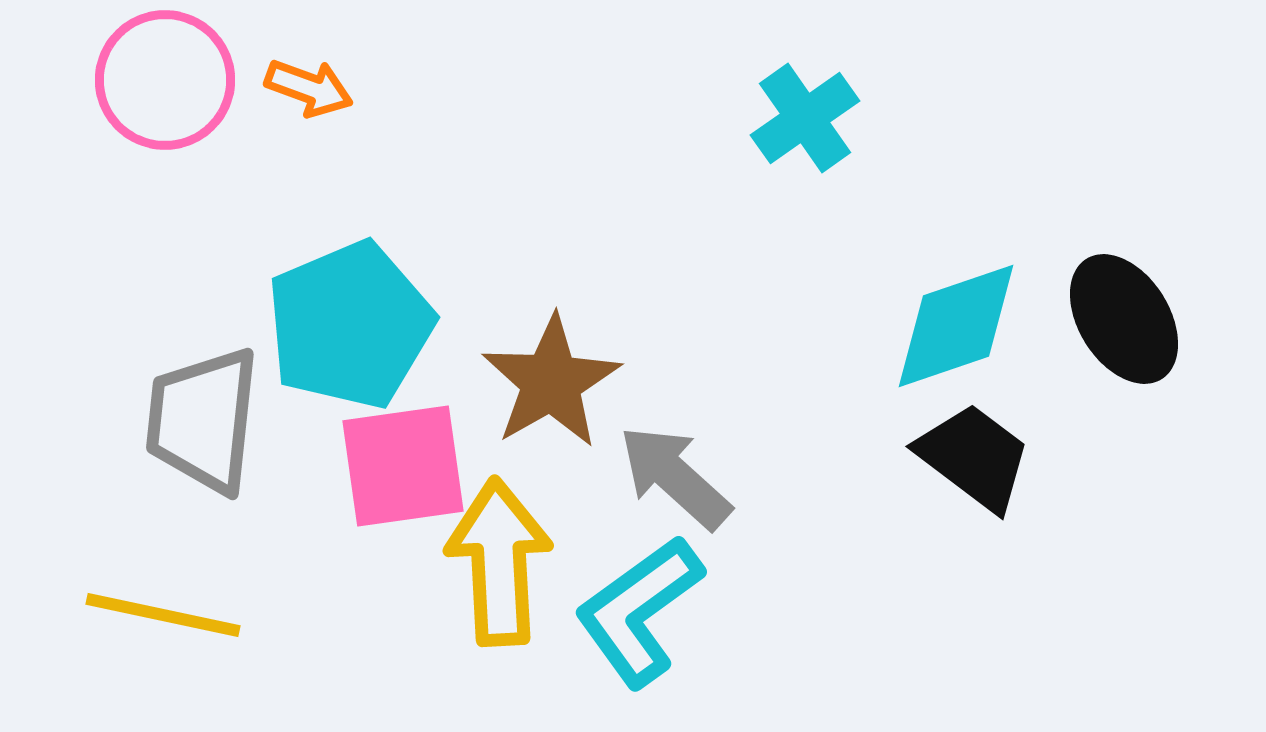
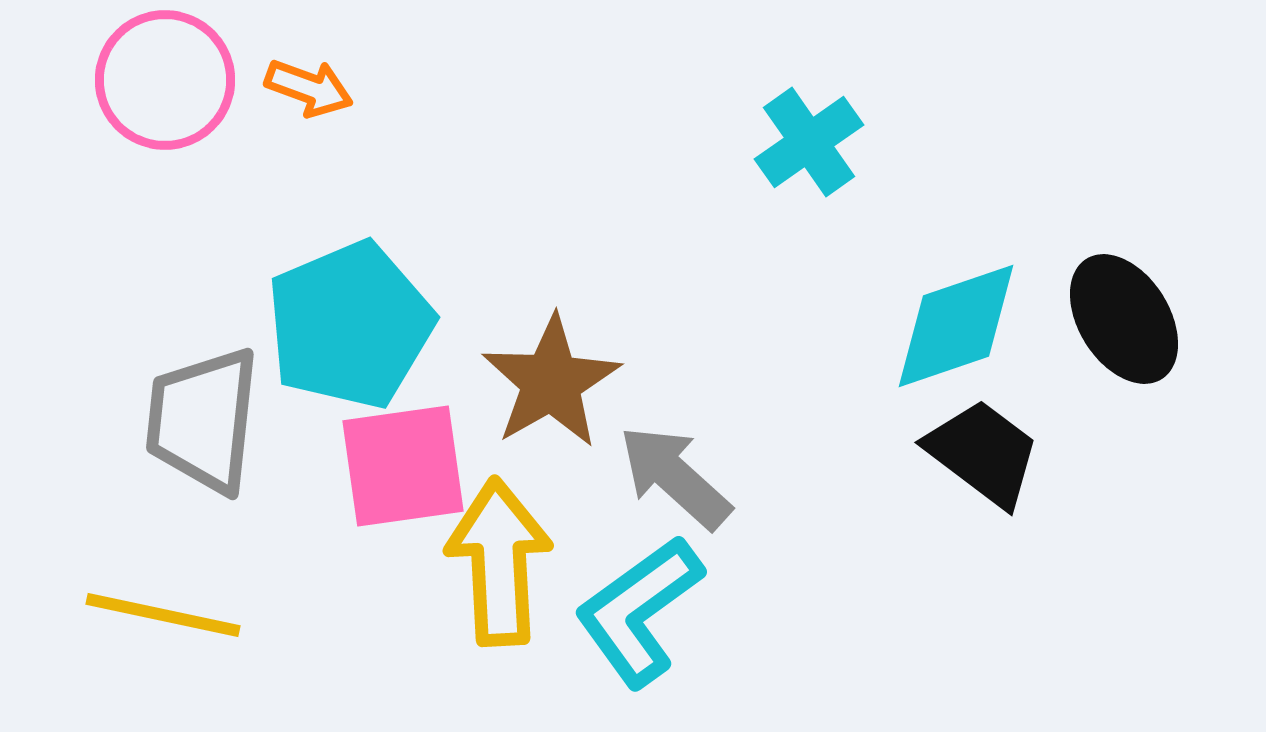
cyan cross: moved 4 px right, 24 px down
black trapezoid: moved 9 px right, 4 px up
